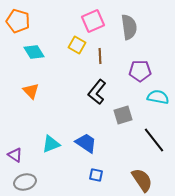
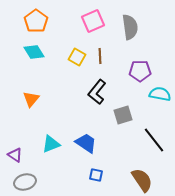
orange pentagon: moved 18 px right; rotated 20 degrees clockwise
gray semicircle: moved 1 px right
yellow square: moved 12 px down
orange triangle: moved 8 px down; rotated 24 degrees clockwise
cyan semicircle: moved 2 px right, 3 px up
